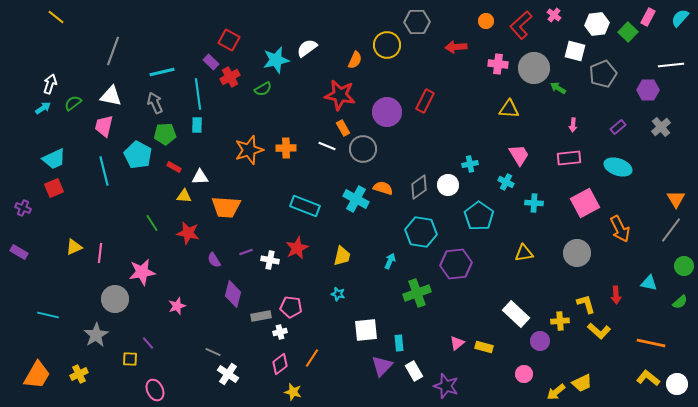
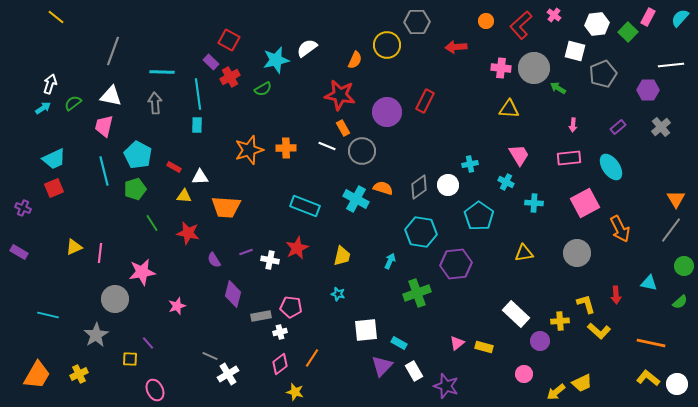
pink cross at (498, 64): moved 3 px right, 4 px down
cyan line at (162, 72): rotated 15 degrees clockwise
gray arrow at (155, 103): rotated 20 degrees clockwise
green pentagon at (165, 134): moved 30 px left, 55 px down; rotated 15 degrees counterclockwise
gray circle at (363, 149): moved 1 px left, 2 px down
cyan ellipse at (618, 167): moved 7 px left; rotated 36 degrees clockwise
cyan rectangle at (399, 343): rotated 56 degrees counterclockwise
gray line at (213, 352): moved 3 px left, 4 px down
white cross at (228, 374): rotated 25 degrees clockwise
yellow star at (293, 392): moved 2 px right
